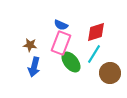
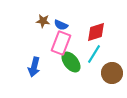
brown star: moved 13 px right, 24 px up
brown circle: moved 2 px right
